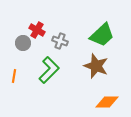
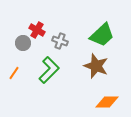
orange line: moved 3 px up; rotated 24 degrees clockwise
